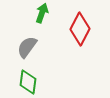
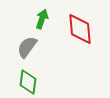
green arrow: moved 6 px down
red diamond: rotated 32 degrees counterclockwise
